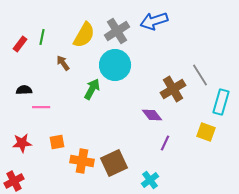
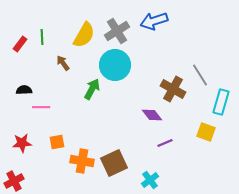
green line: rotated 14 degrees counterclockwise
brown cross: rotated 30 degrees counterclockwise
purple line: rotated 42 degrees clockwise
